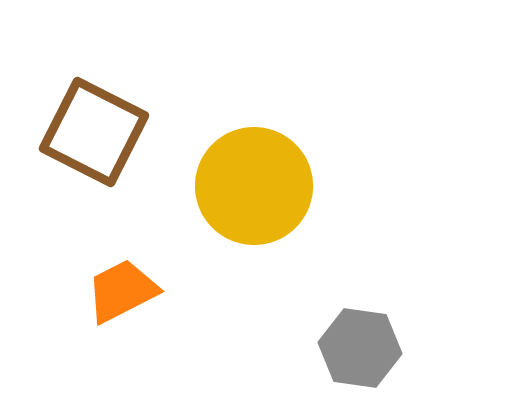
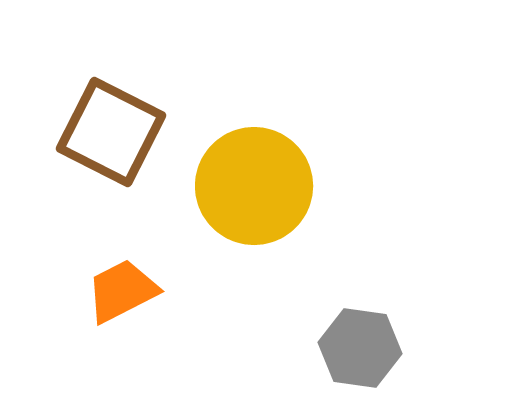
brown square: moved 17 px right
